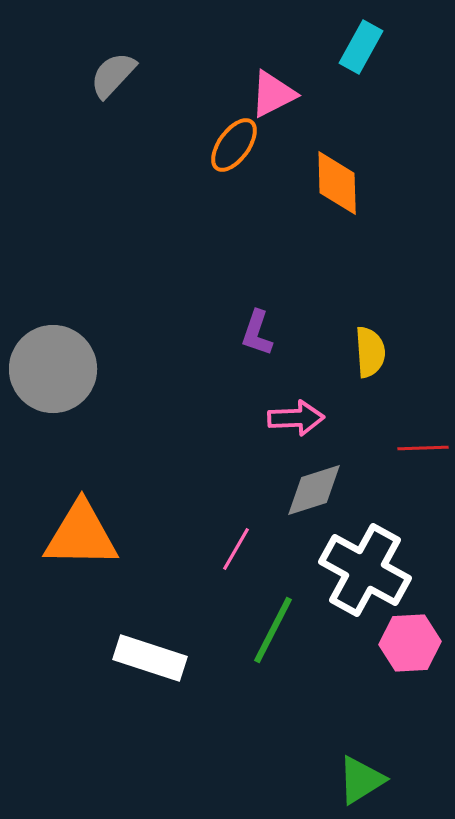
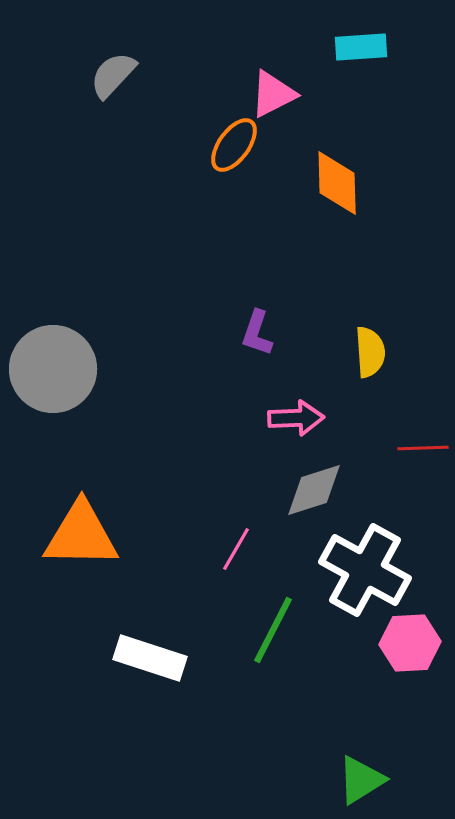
cyan rectangle: rotated 57 degrees clockwise
